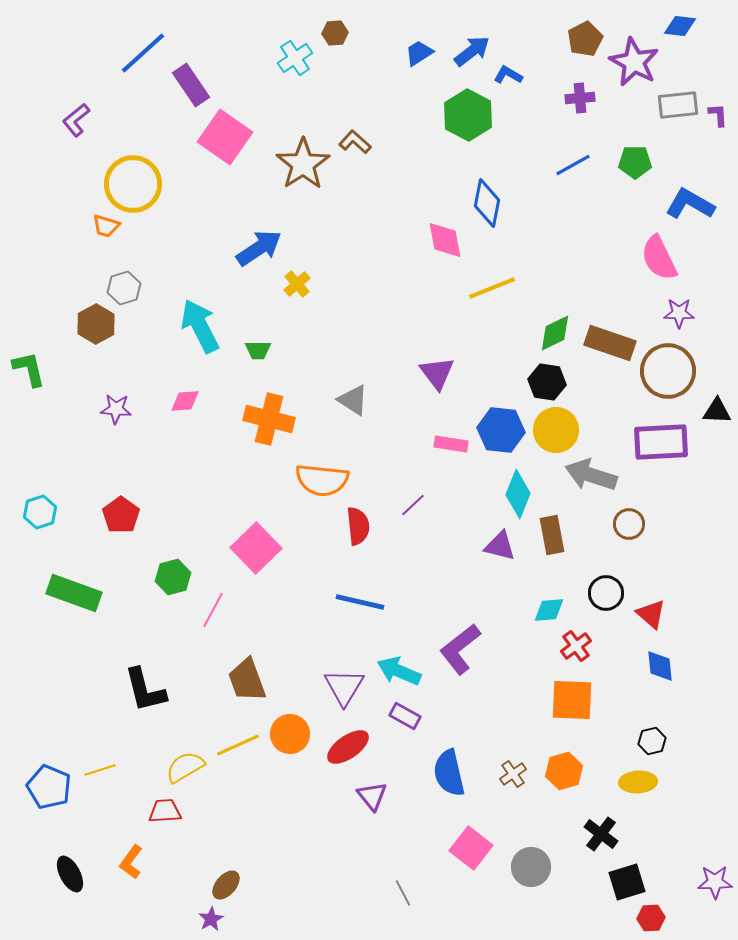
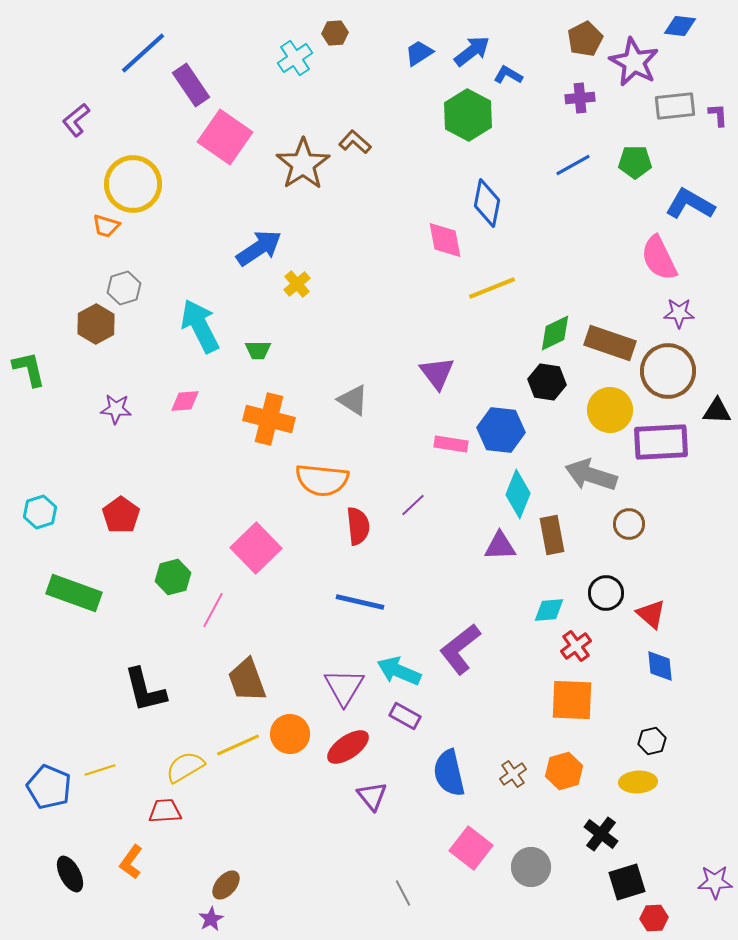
gray rectangle at (678, 105): moved 3 px left, 1 px down
yellow circle at (556, 430): moved 54 px right, 20 px up
purple triangle at (500, 546): rotated 16 degrees counterclockwise
red hexagon at (651, 918): moved 3 px right
